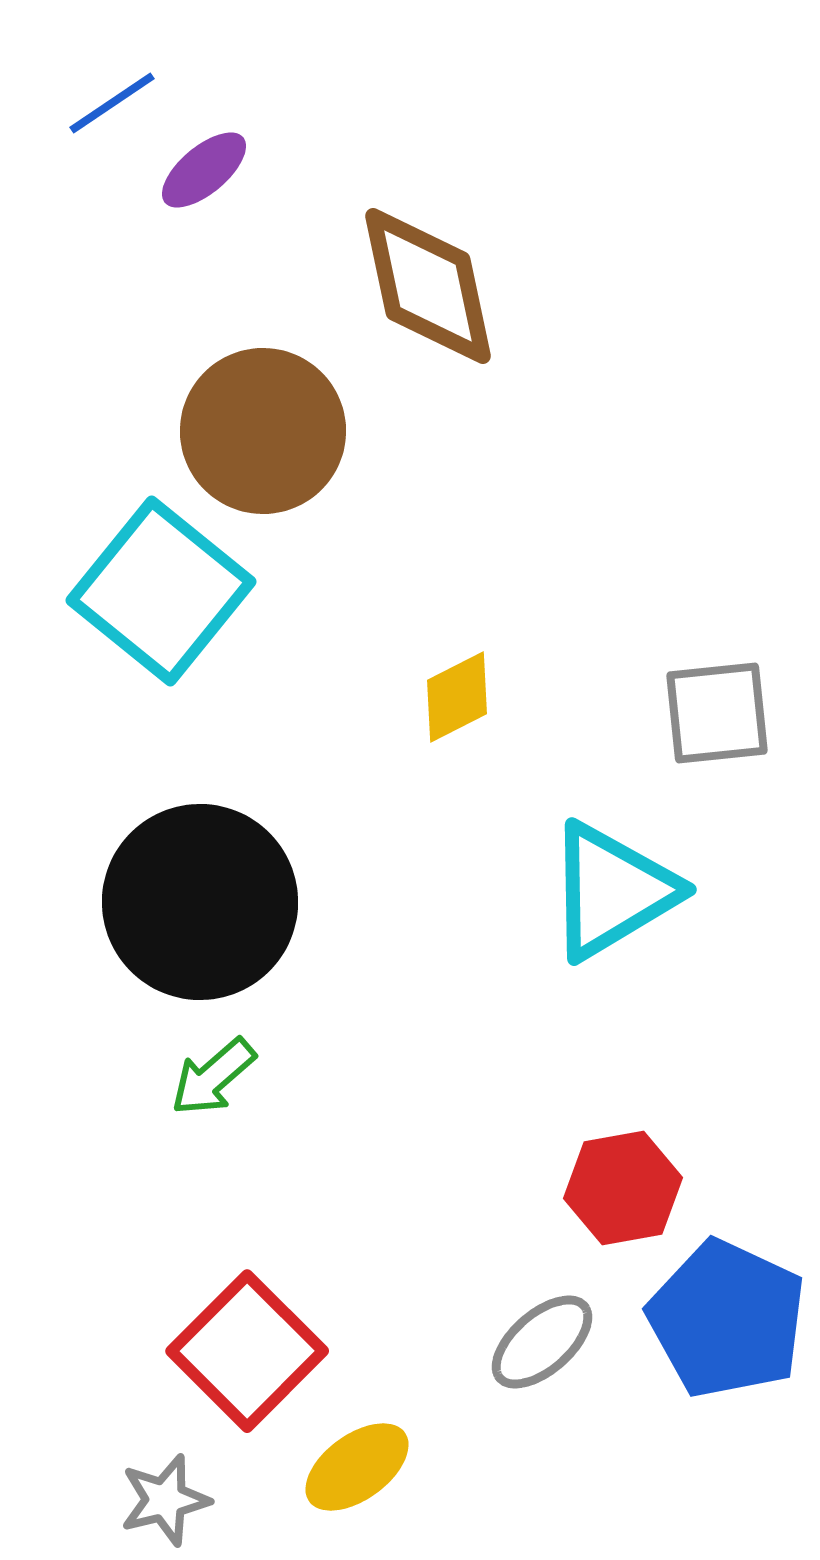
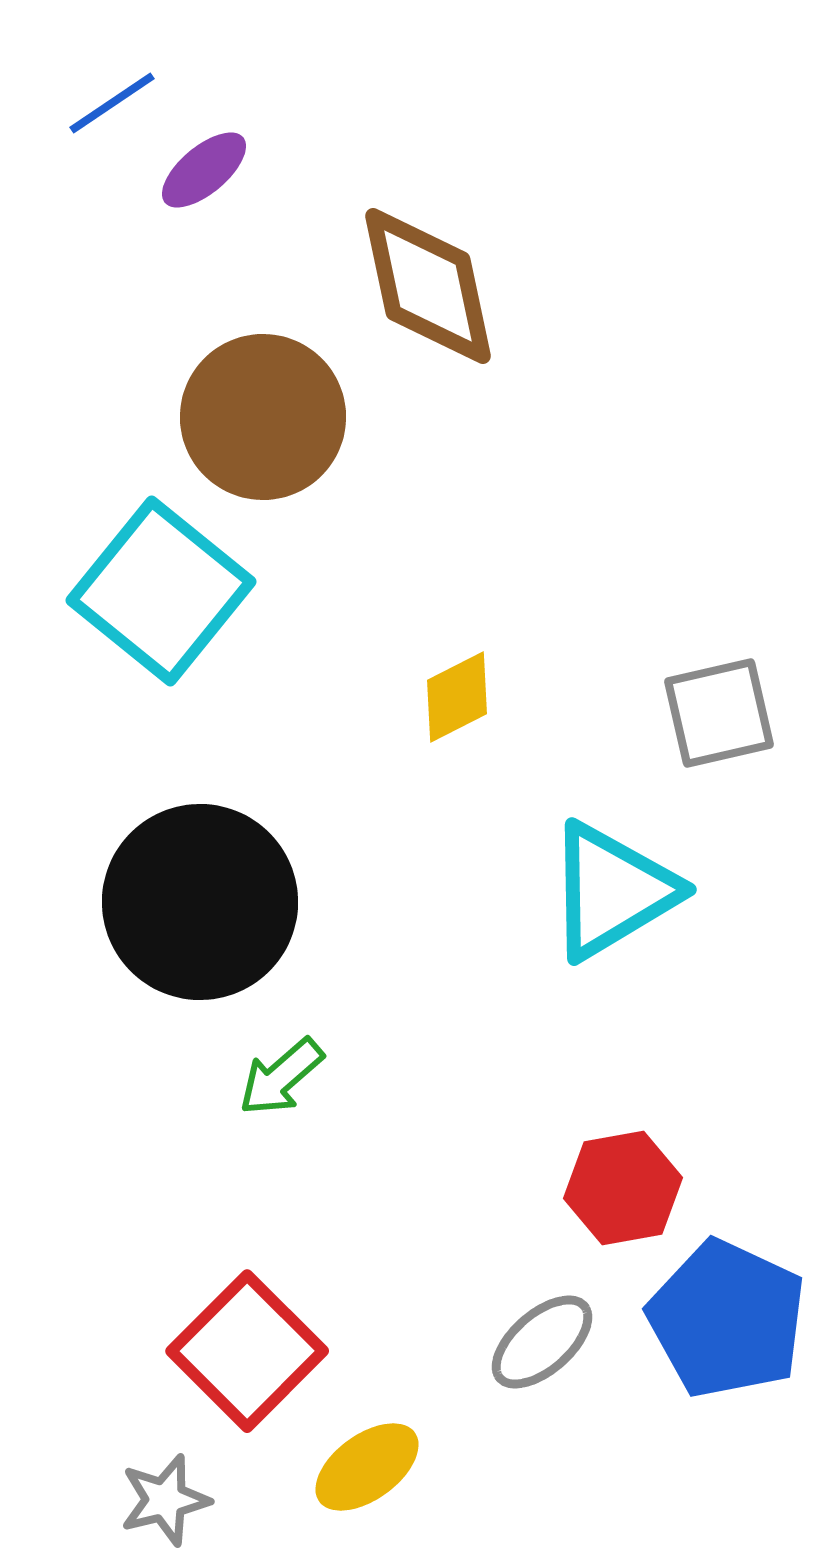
brown circle: moved 14 px up
gray square: moved 2 px right; rotated 7 degrees counterclockwise
green arrow: moved 68 px right
yellow ellipse: moved 10 px right
